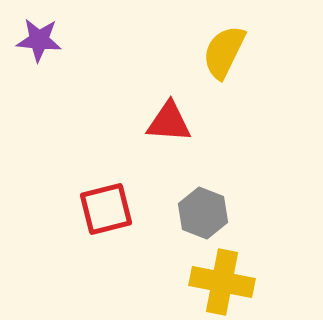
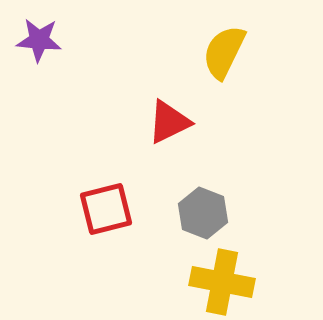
red triangle: rotated 30 degrees counterclockwise
